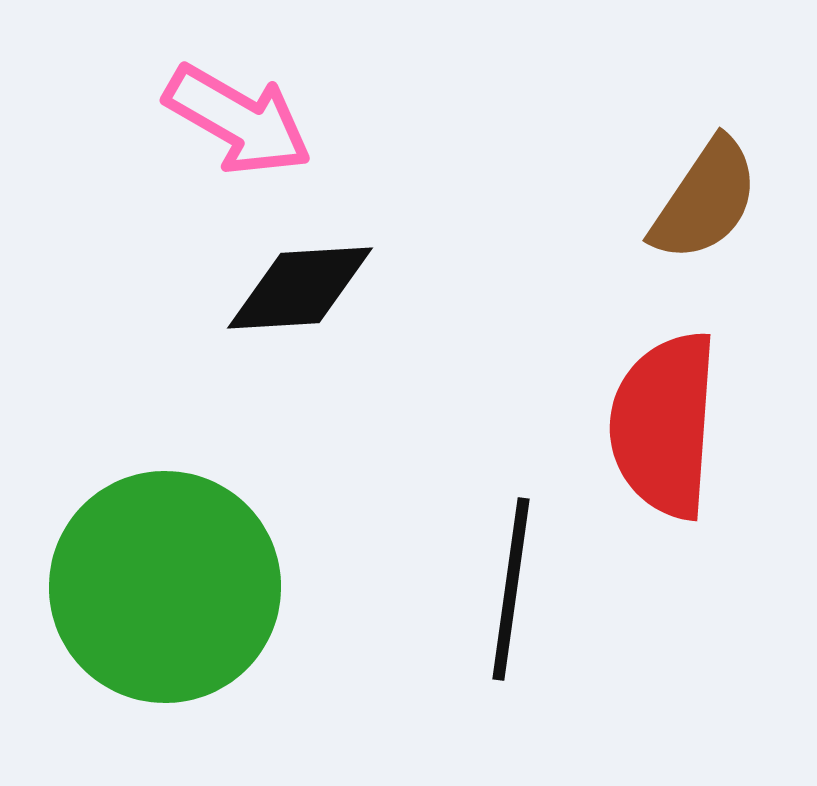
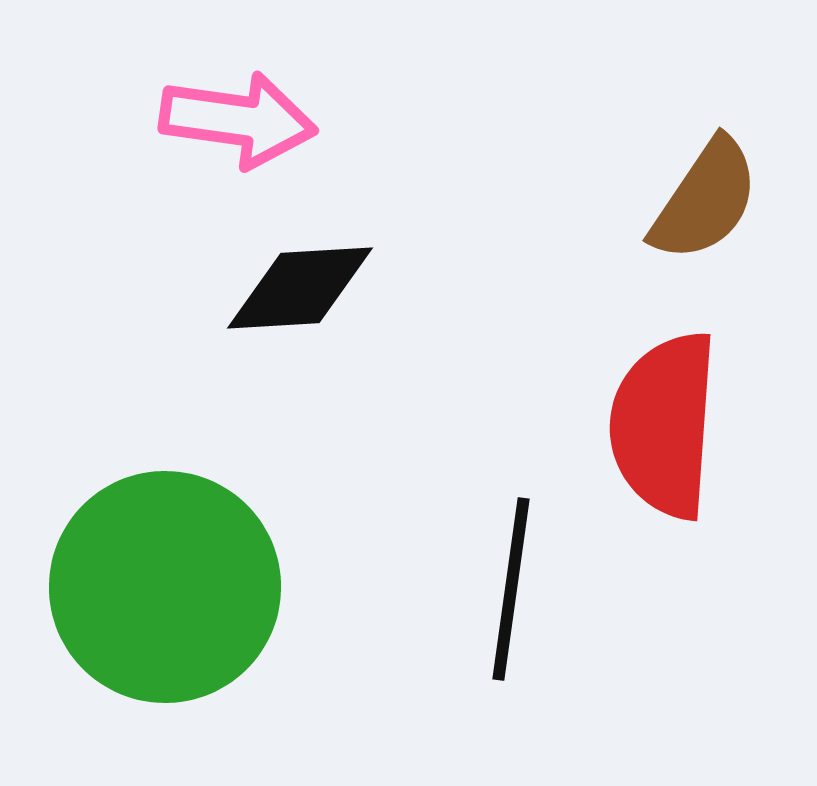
pink arrow: rotated 22 degrees counterclockwise
